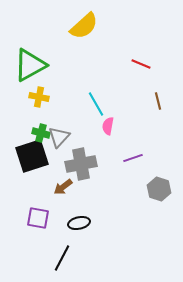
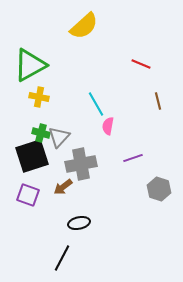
purple square: moved 10 px left, 23 px up; rotated 10 degrees clockwise
